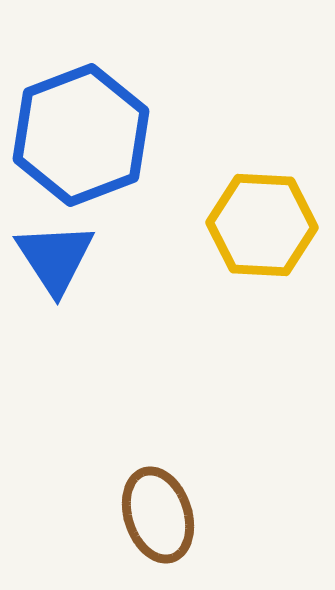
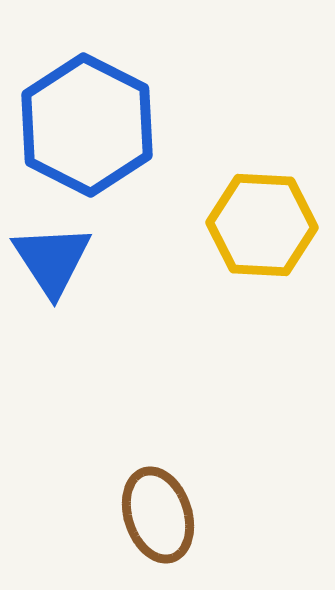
blue hexagon: moved 6 px right, 10 px up; rotated 12 degrees counterclockwise
blue triangle: moved 3 px left, 2 px down
